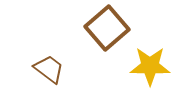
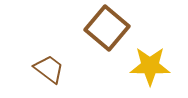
brown square: rotated 9 degrees counterclockwise
